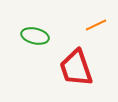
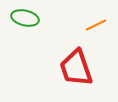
green ellipse: moved 10 px left, 18 px up
